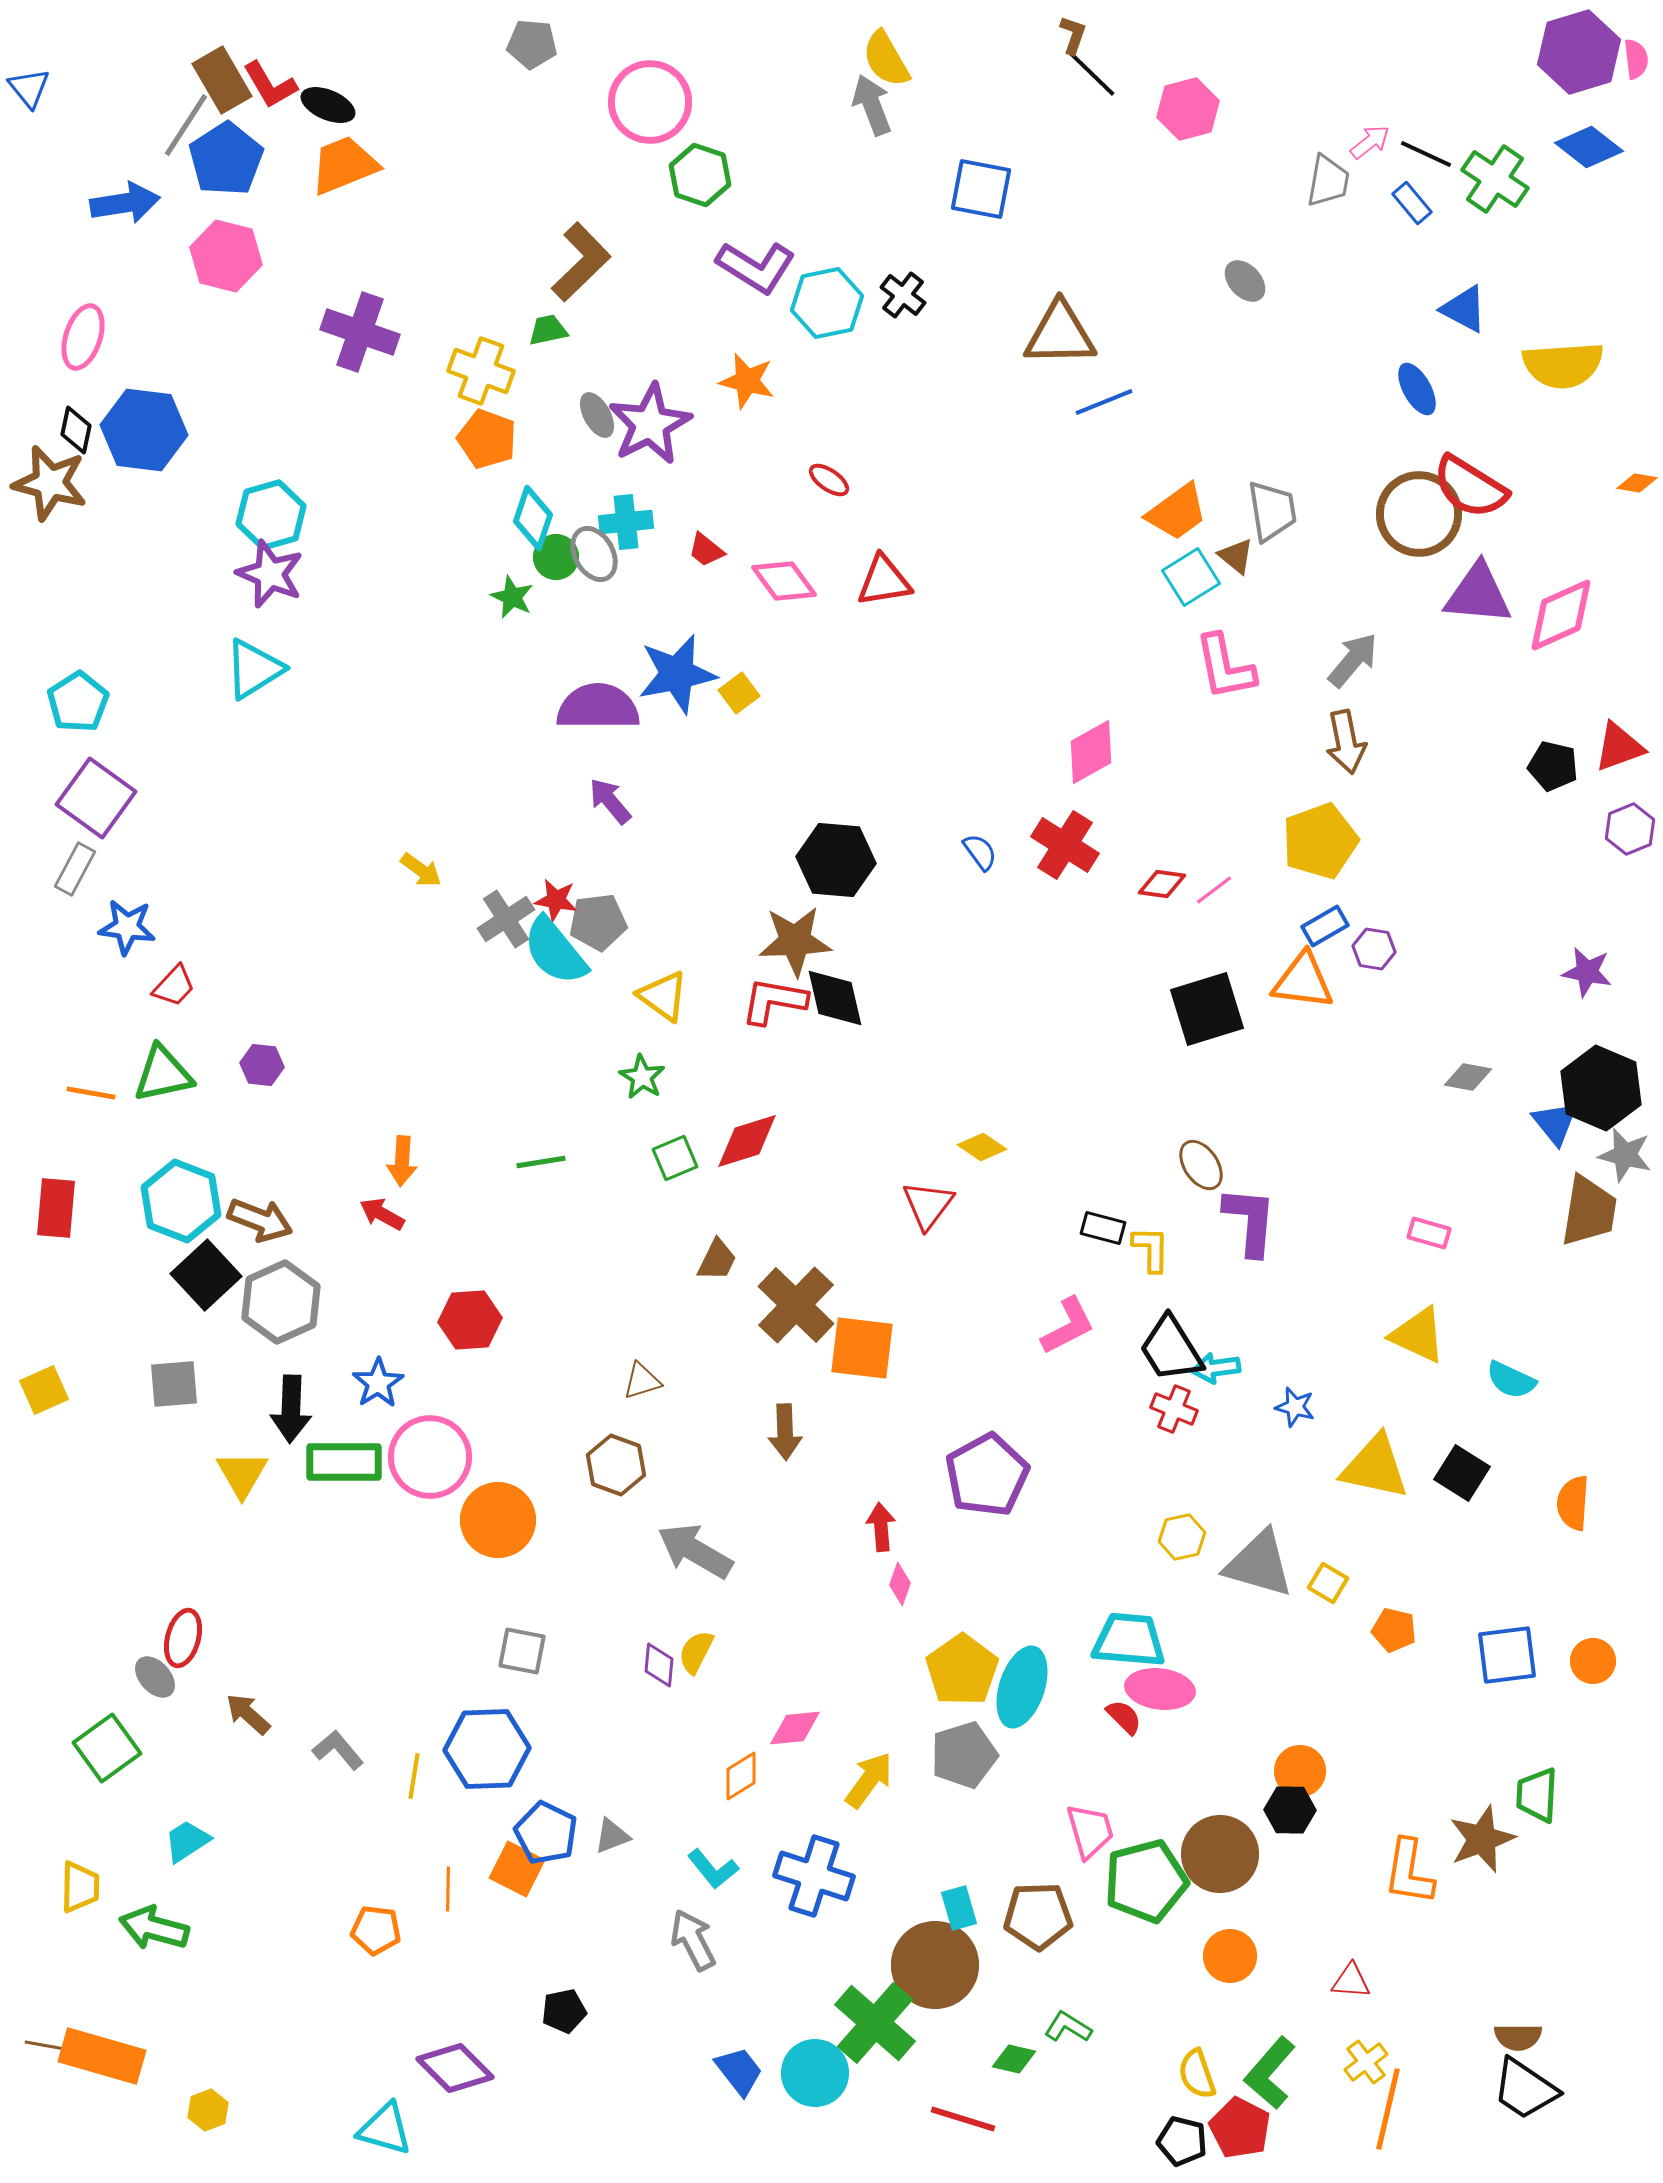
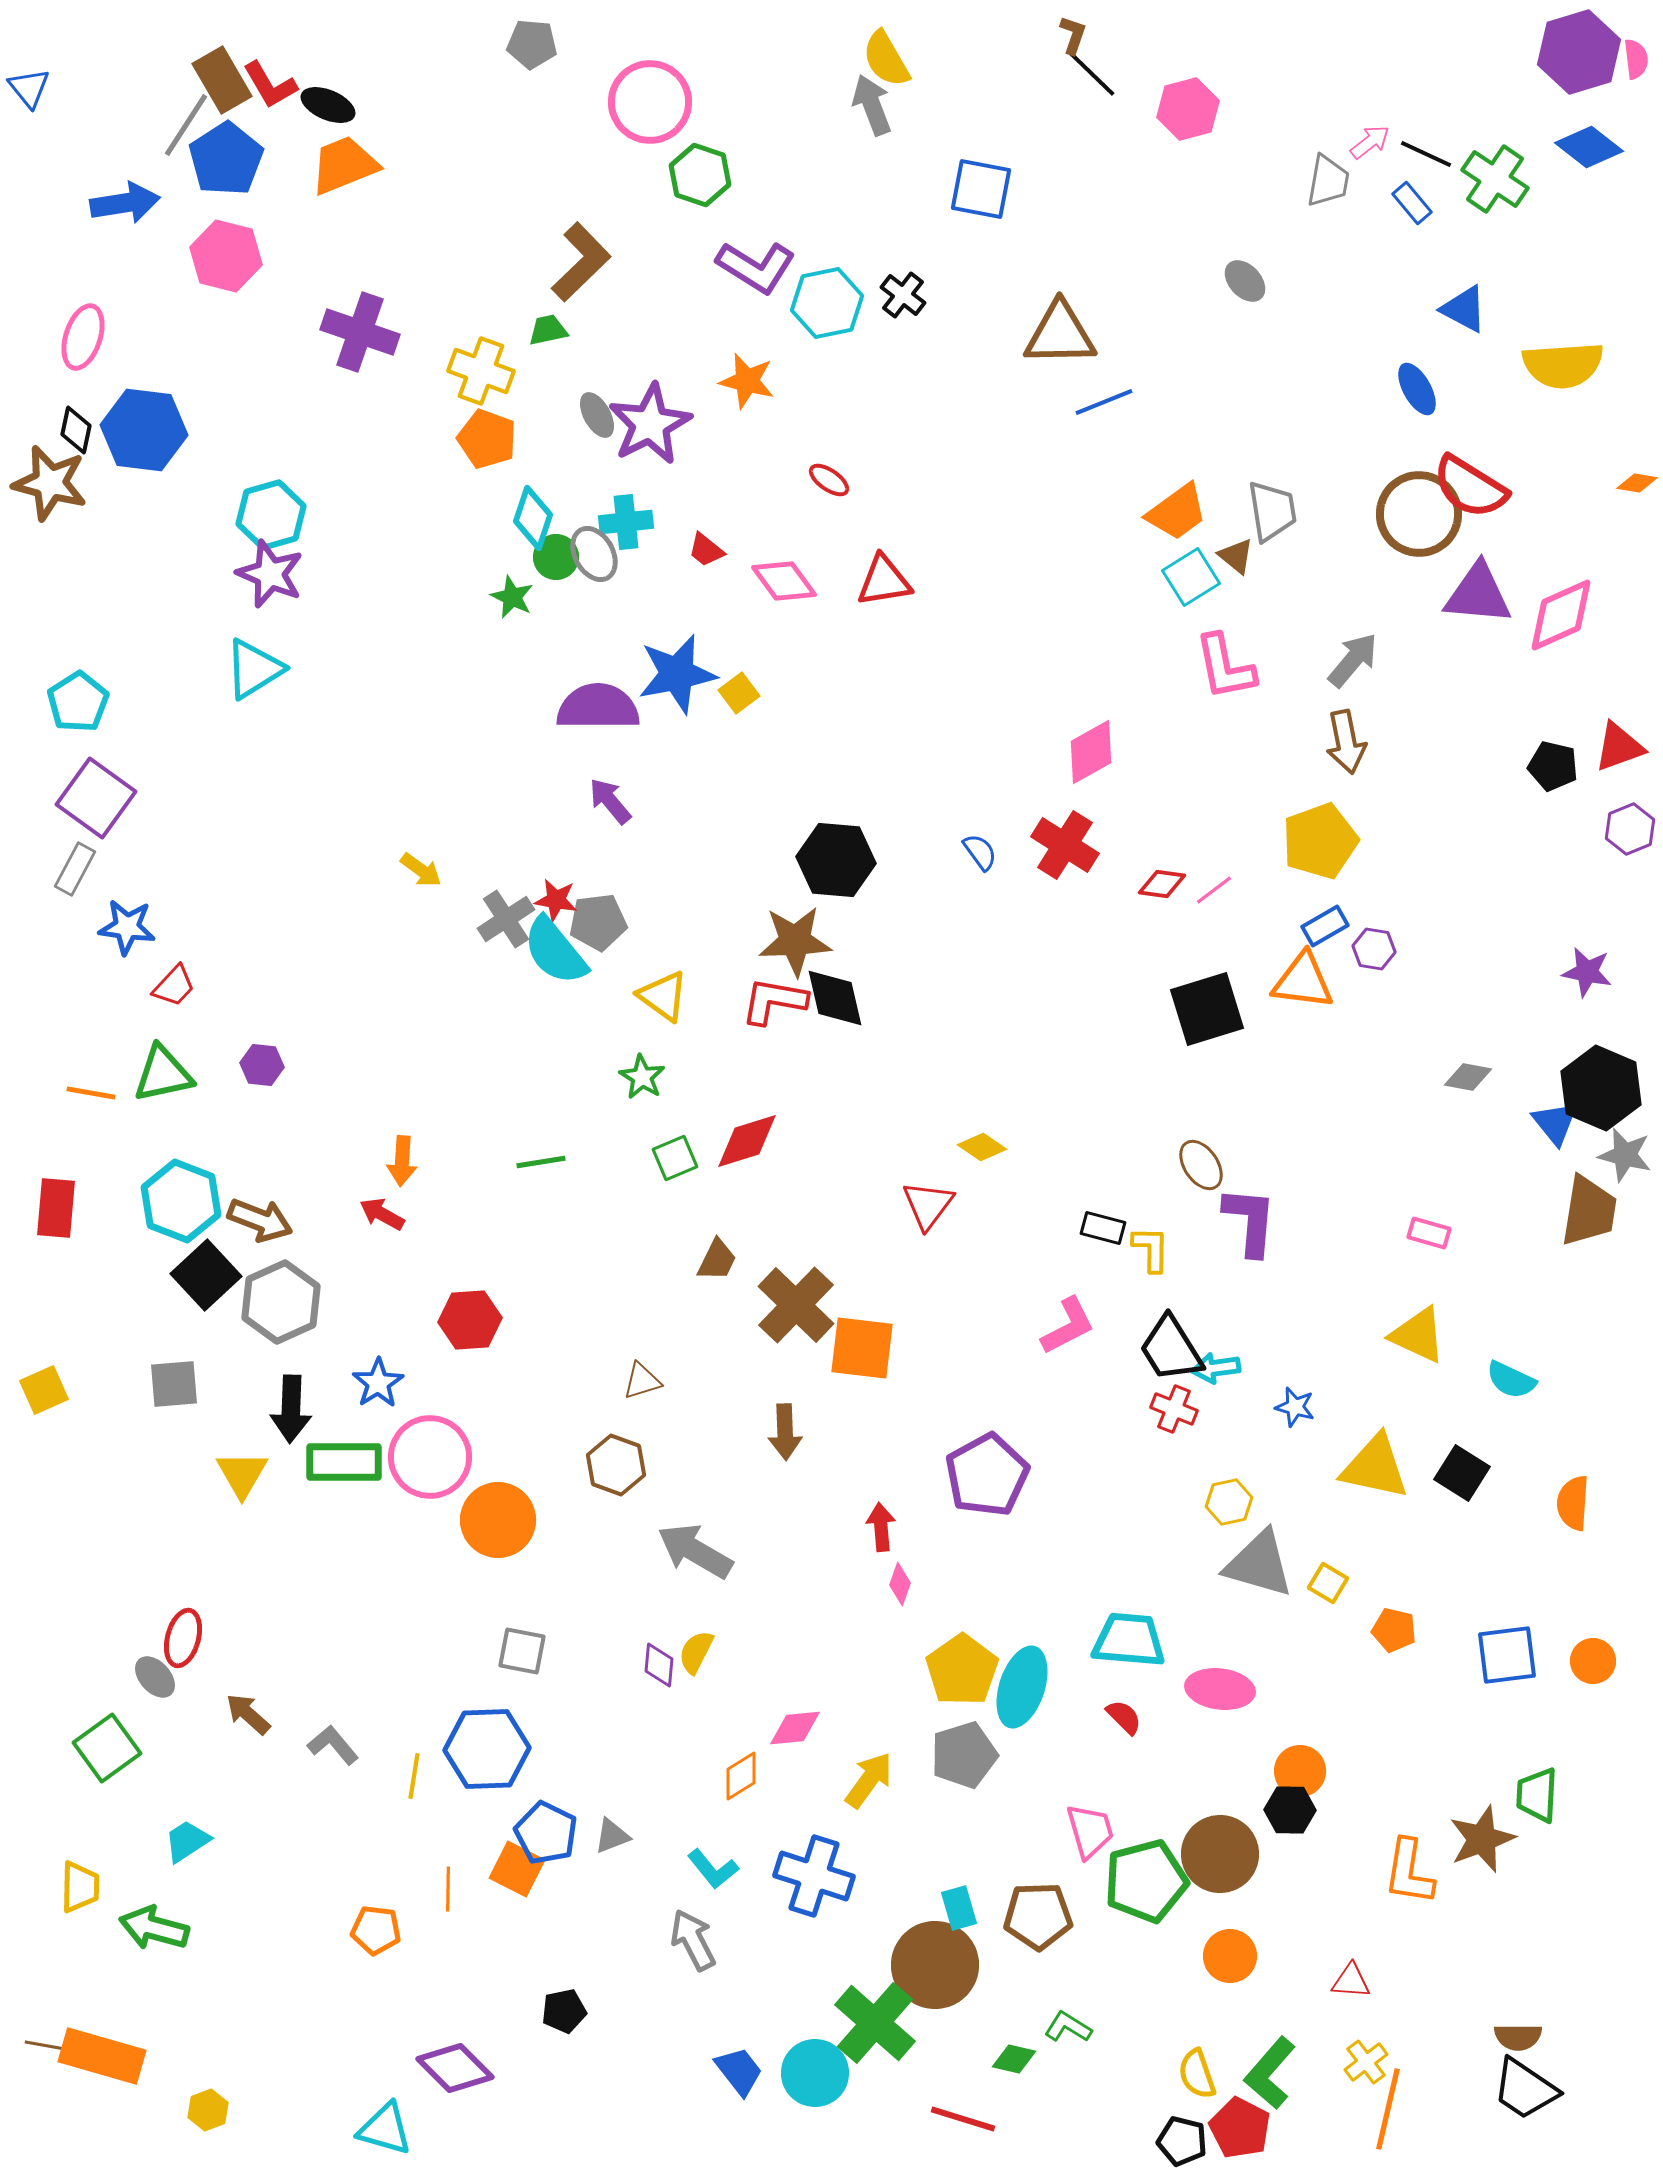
yellow hexagon at (1182, 1537): moved 47 px right, 35 px up
pink ellipse at (1160, 1689): moved 60 px right
gray L-shape at (338, 1750): moved 5 px left, 5 px up
